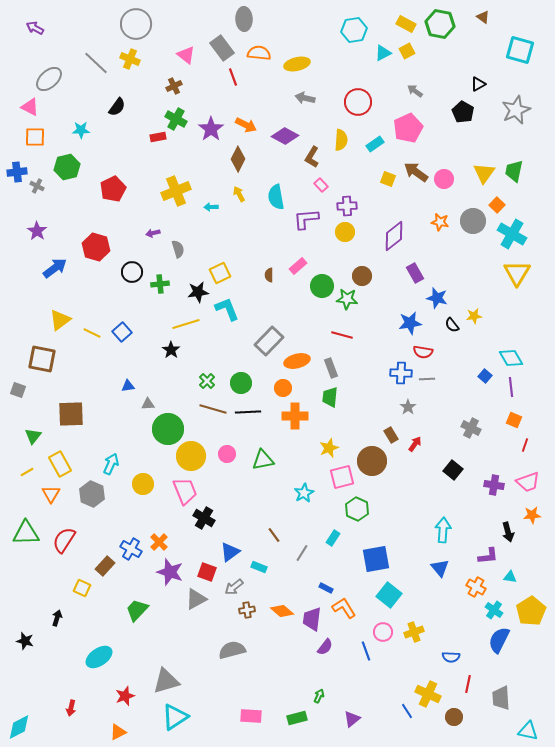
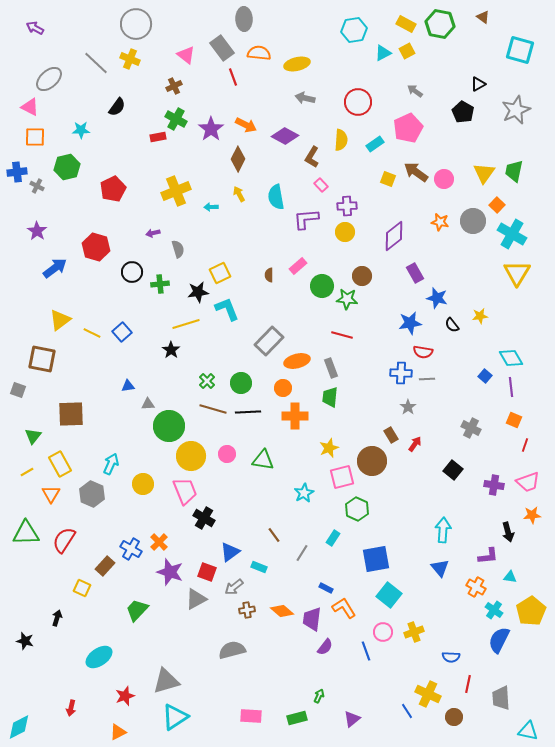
yellow star at (474, 316): moved 6 px right
green circle at (168, 429): moved 1 px right, 3 px up
green triangle at (263, 460): rotated 20 degrees clockwise
